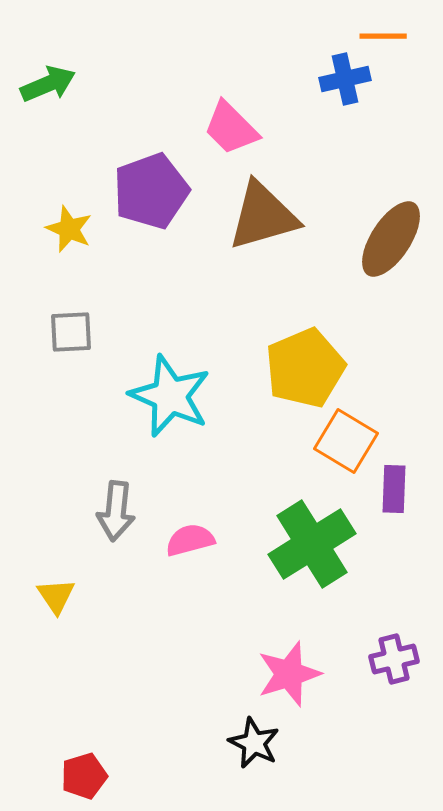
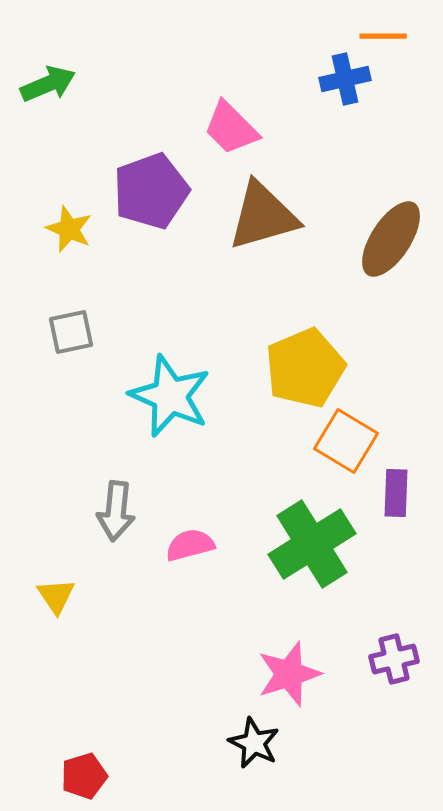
gray square: rotated 9 degrees counterclockwise
purple rectangle: moved 2 px right, 4 px down
pink semicircle: moved 5 px down
